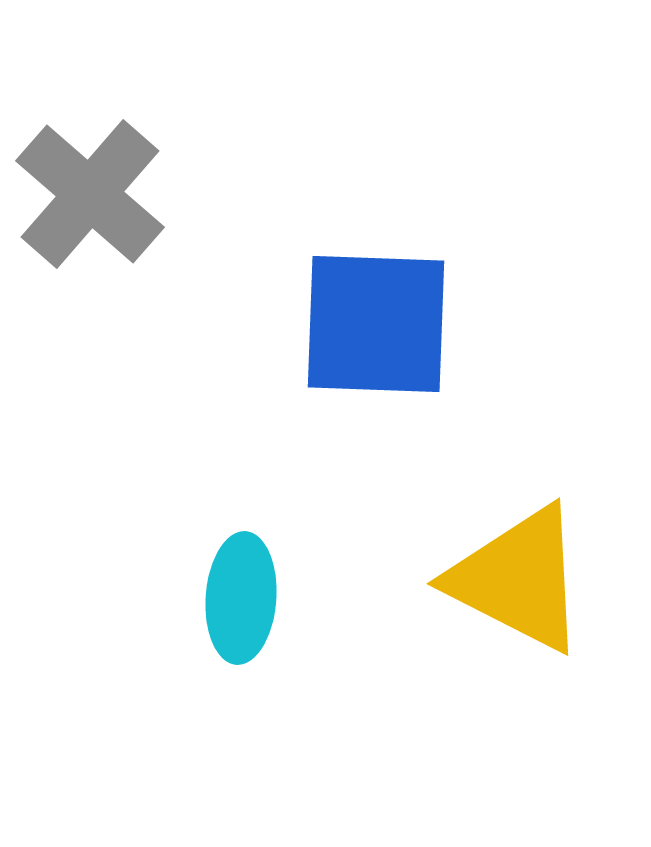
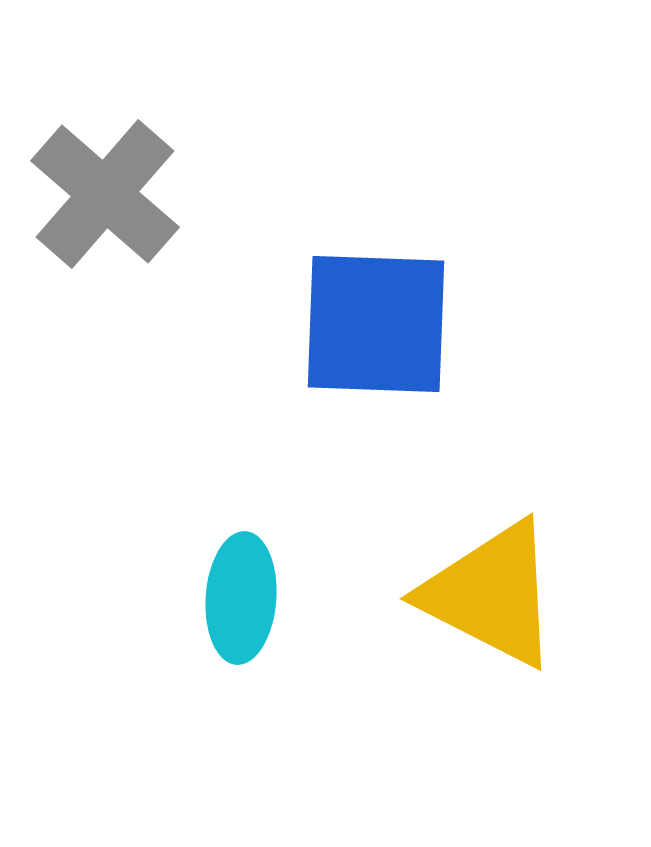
gray cross: moved 15 px right
yellow triangle: moved 27 px left, 15 px down
